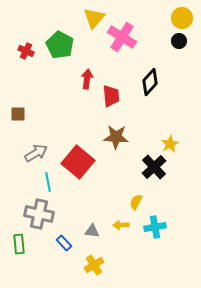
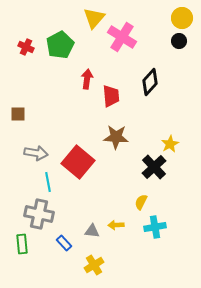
green pentagon: rotated 16 degrees clockwise
red cross: moved 4 px up
gray arrow: rotated 40 degrees clockwise
yellow semicircle: moved 5 px right
yellow arrow: moved 5 px left
green rectangle: moved 3 px right
